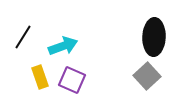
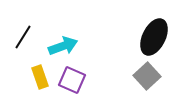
black ellipse: rotated 24 degrees clockwise
